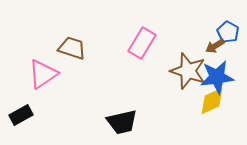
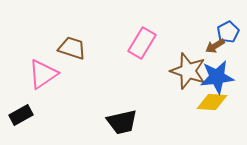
blue pentagon: rotated 15 degrees clockwise
yellow diamond: moved 1 px down; rotated 28 degrees clockwise
